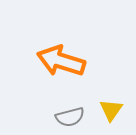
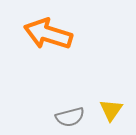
orange arrow: moved 13 px left, 27 px up
